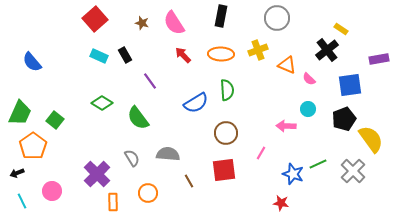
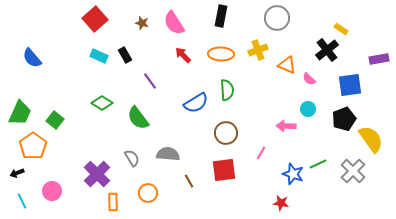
blue semicircle at (32, 62): moved 4 px up
